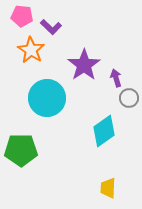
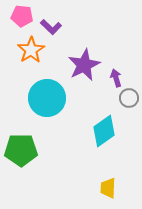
orange star: rotated 8 degrees clockwise
purple star: rotated 8 degrees clockwise
